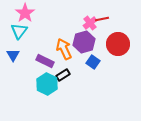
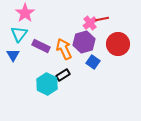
cyan triangle: moved 3 px down
purple rectangle: moved 4 px left, 15 px up
